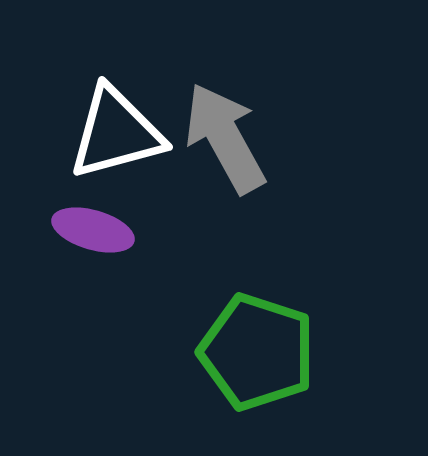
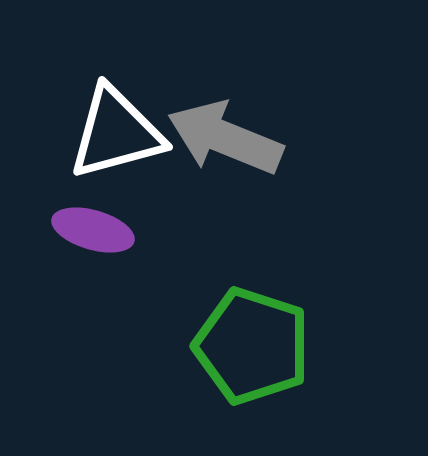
gray arrow: rotated 39 degrees counterclockwise
green pentagon: moved 5 px left, 6 px up
